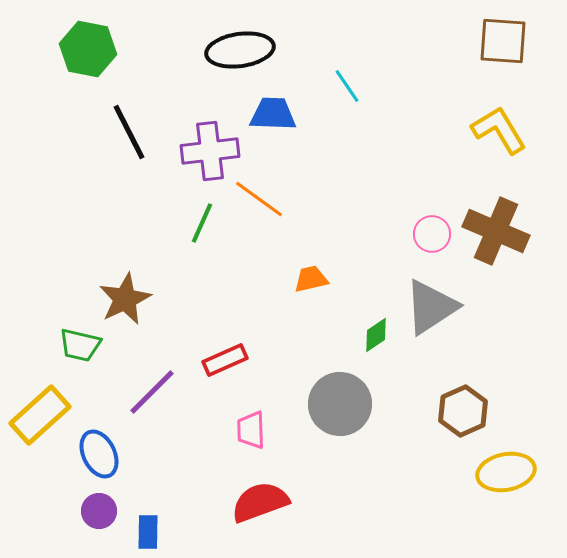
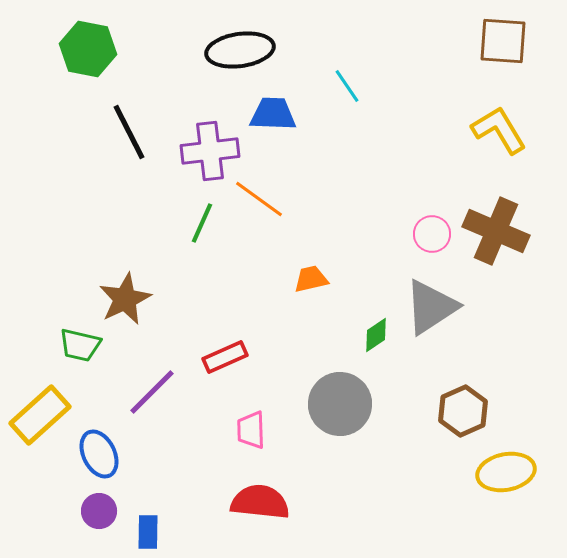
red rectangle: moved 3 px up
red semicircle: rotated 26 degrees clockwise
